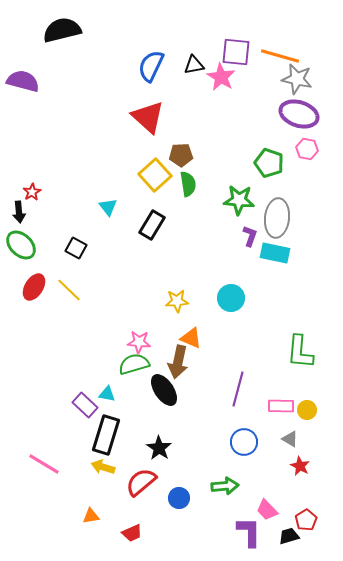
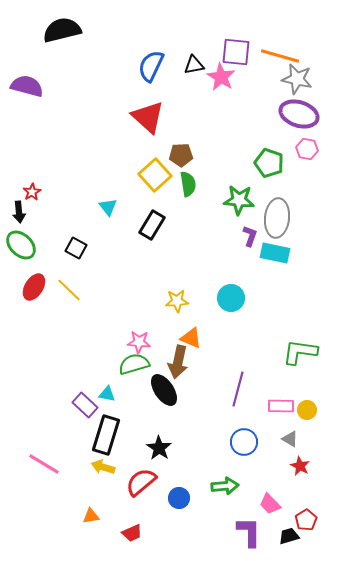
purple semicircle at (23, 81): moved 4 px right, 5 px down
green L-shape at (300, 352): rotated 93 degrees clockwise
pink trapezoid at (267, 510): moved 3 px right, 6 px up
